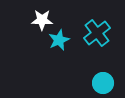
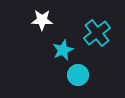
cyan star: moved 4 px right, 10 px down
cyan circle: moved 25 px left, 8 px up
